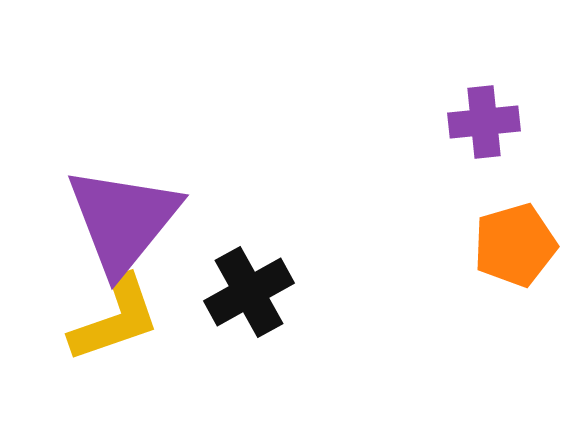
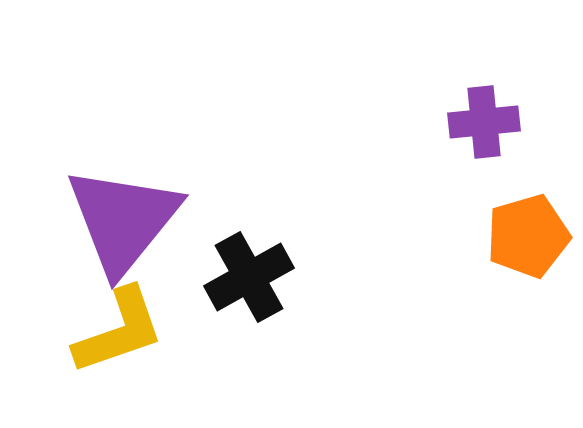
orange pentagon: moved 13 px right, 9 px up
black cross: moved 15 px up
yellow L-shape: moved 4 px right, 12 px down
